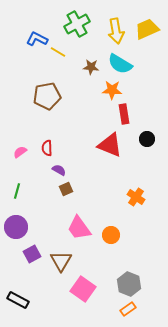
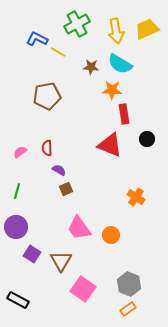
purple square: rotated 30 degrees counterclockwise
